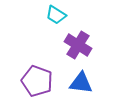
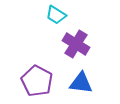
purple cross: moved 2 px left, 1 px up
purple pentagon: rotated 8 degrees clockwise
